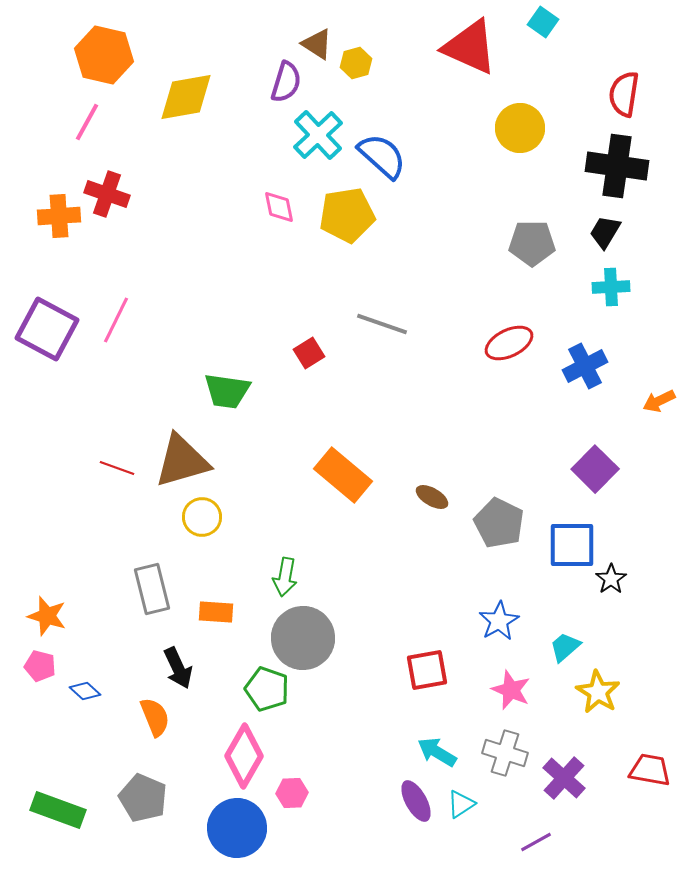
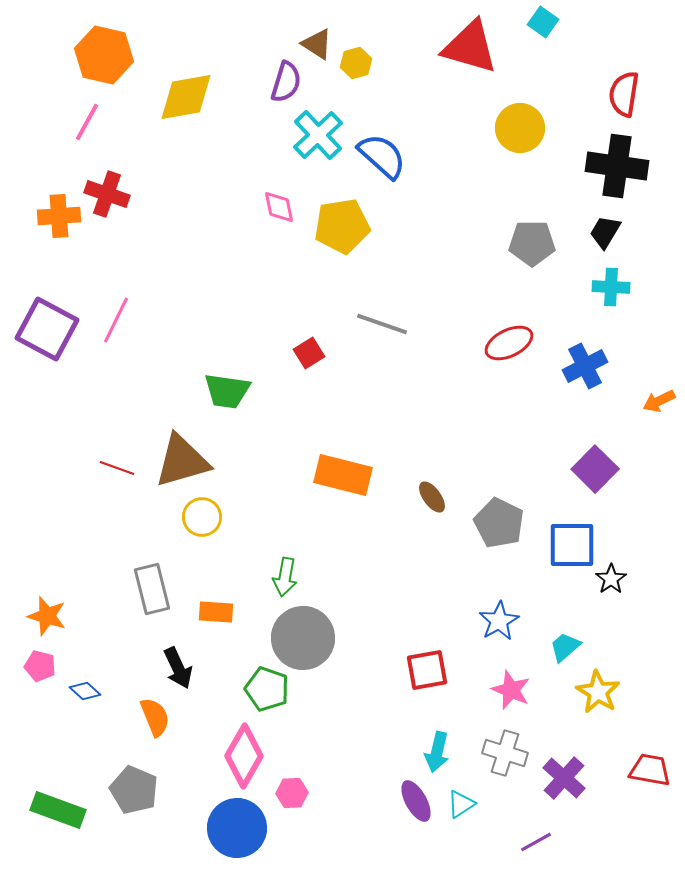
red triangle at (470, 47): rotated 8 degrees counterclockwise
yellow pentagon at (347, 215): moved 5 px left, 11 px down
cyan cross at (611, 287): rotated 6 degrees clockwise
orange rectangle at (343, 475): rotated 26 degrees counterclockwise
brown ellipse at (432, 497): rotated 24 degrees clockwise
cyan arrow at (437, 752): rotated 108 degrees counterclockwise
gray pentagon at (143, 798): moved 9 px left, 8 px up
